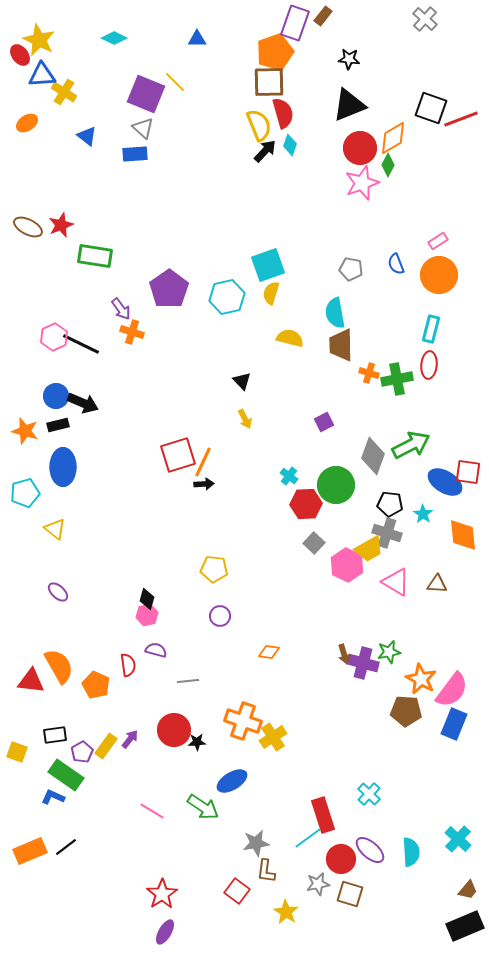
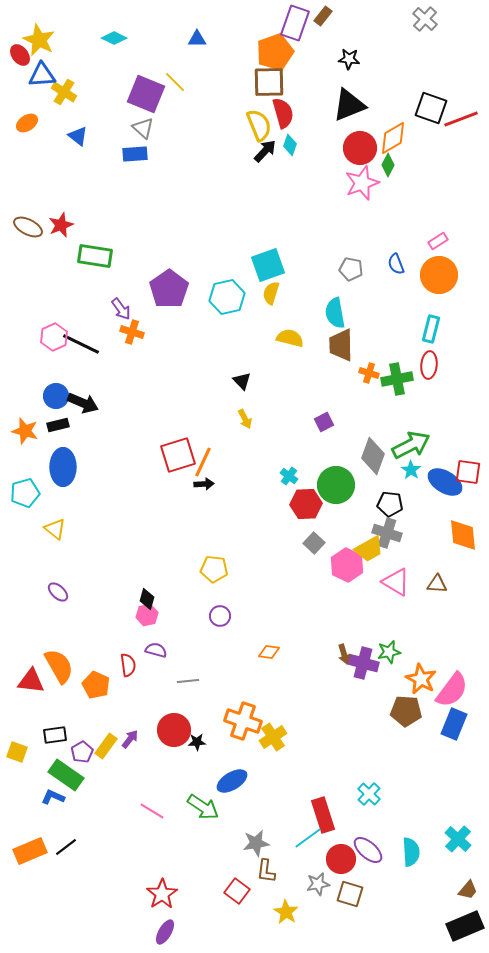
blue triangle at (87, 136): moved 9 px left
cyan star at (423, 514): moved 12 px left, 44 px up
purple ellipse at (370, 850): moved 2 px left
